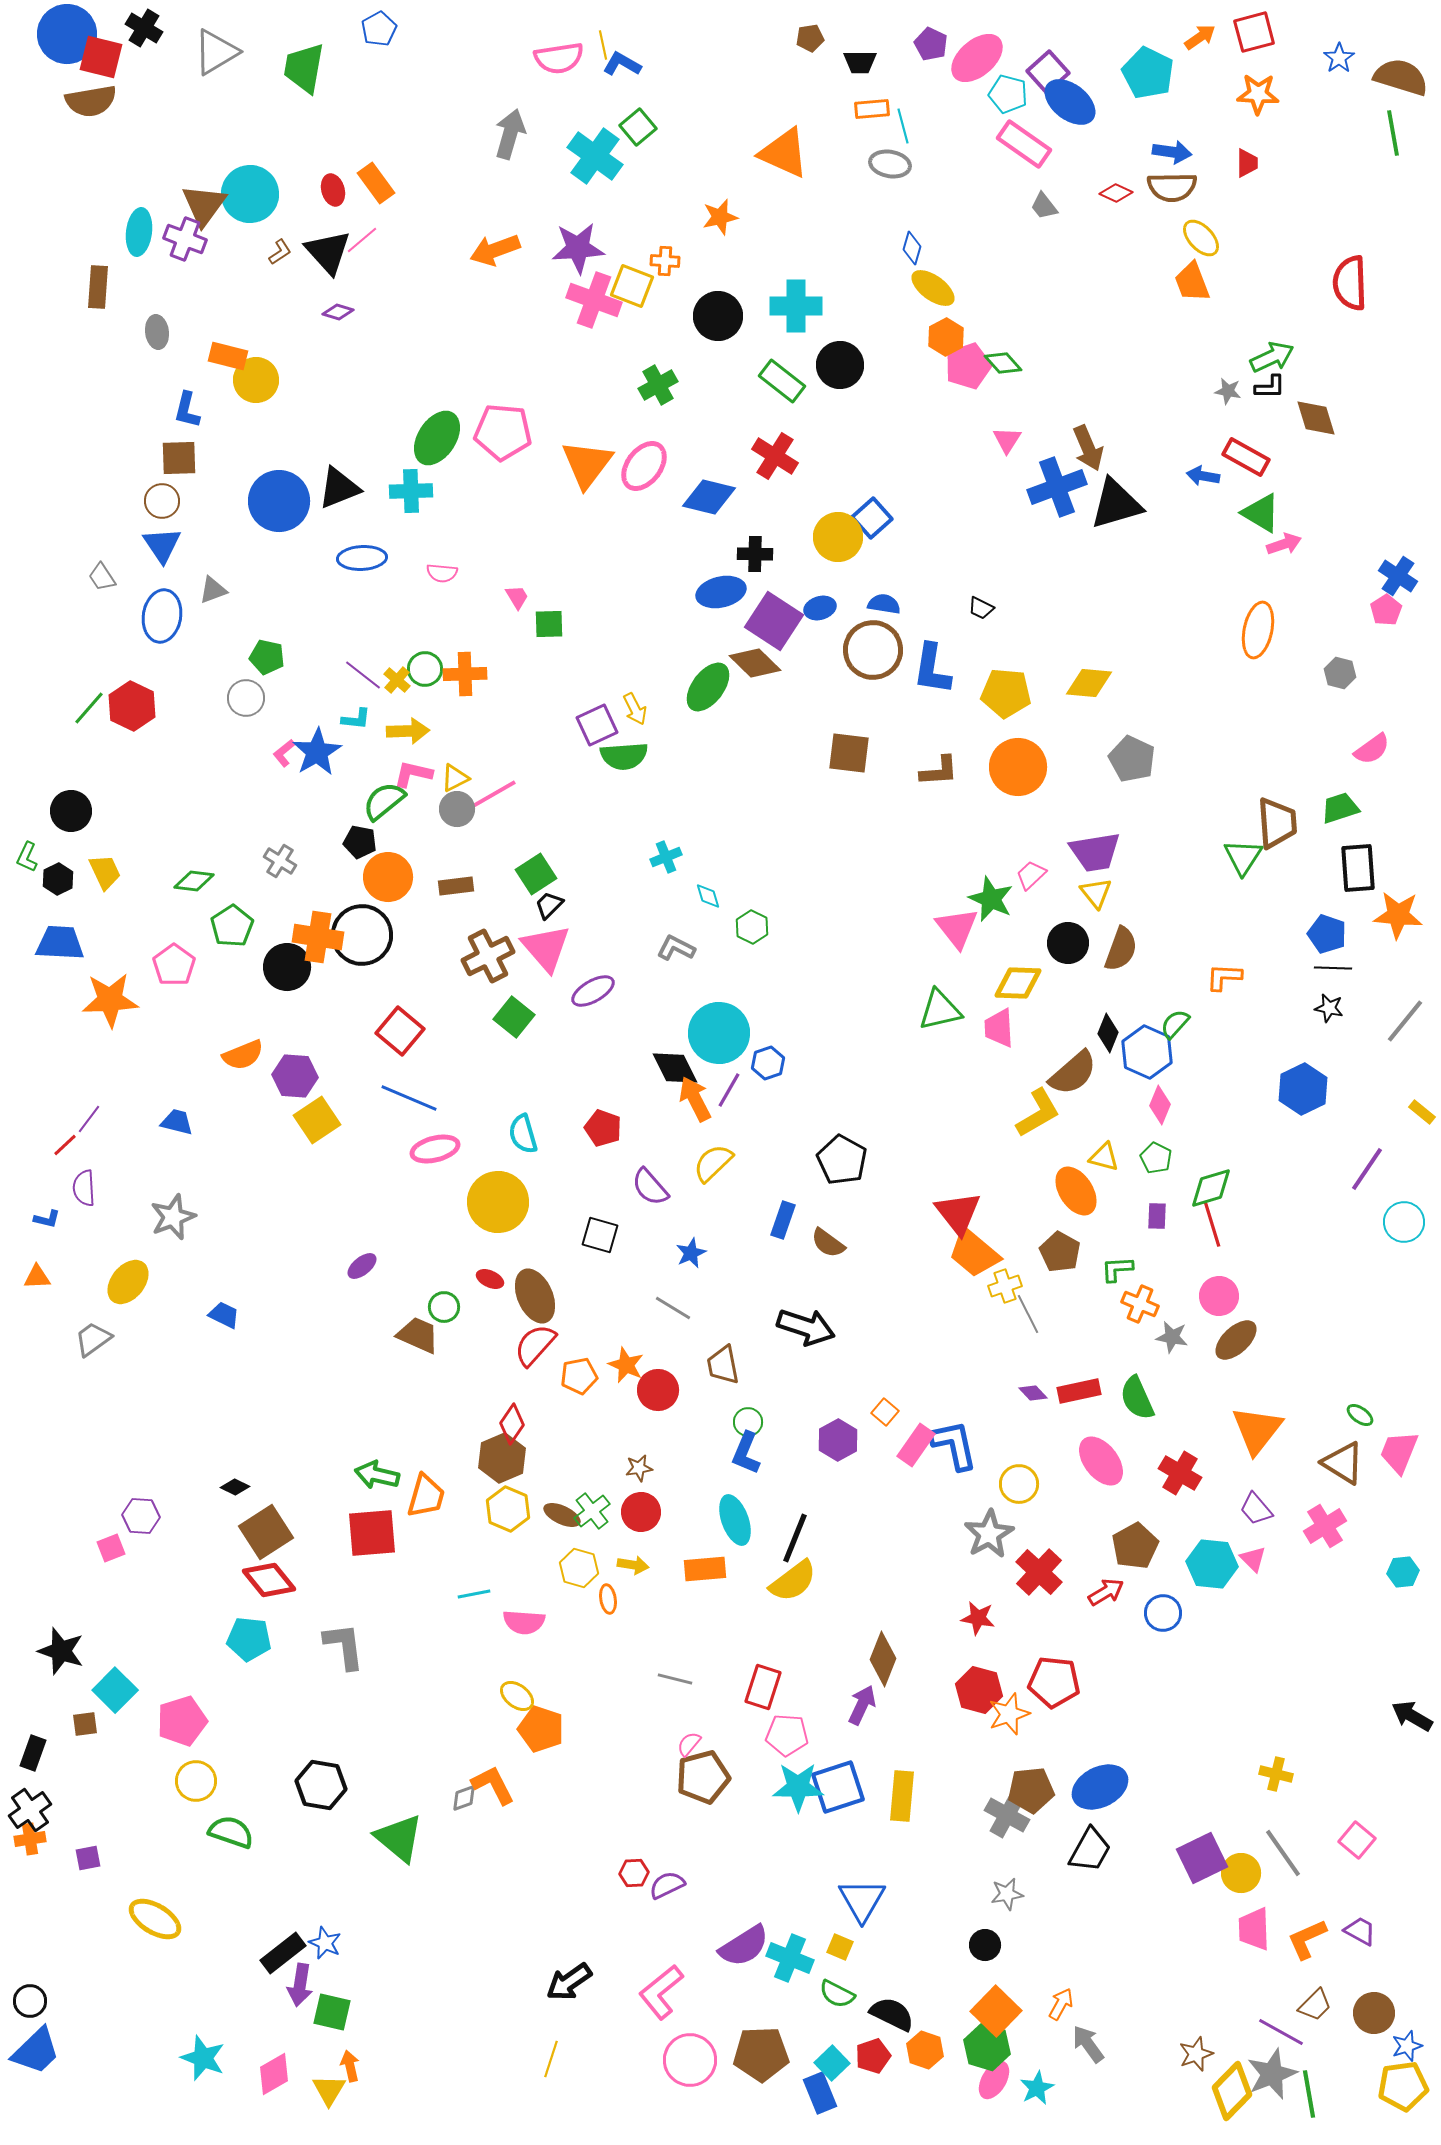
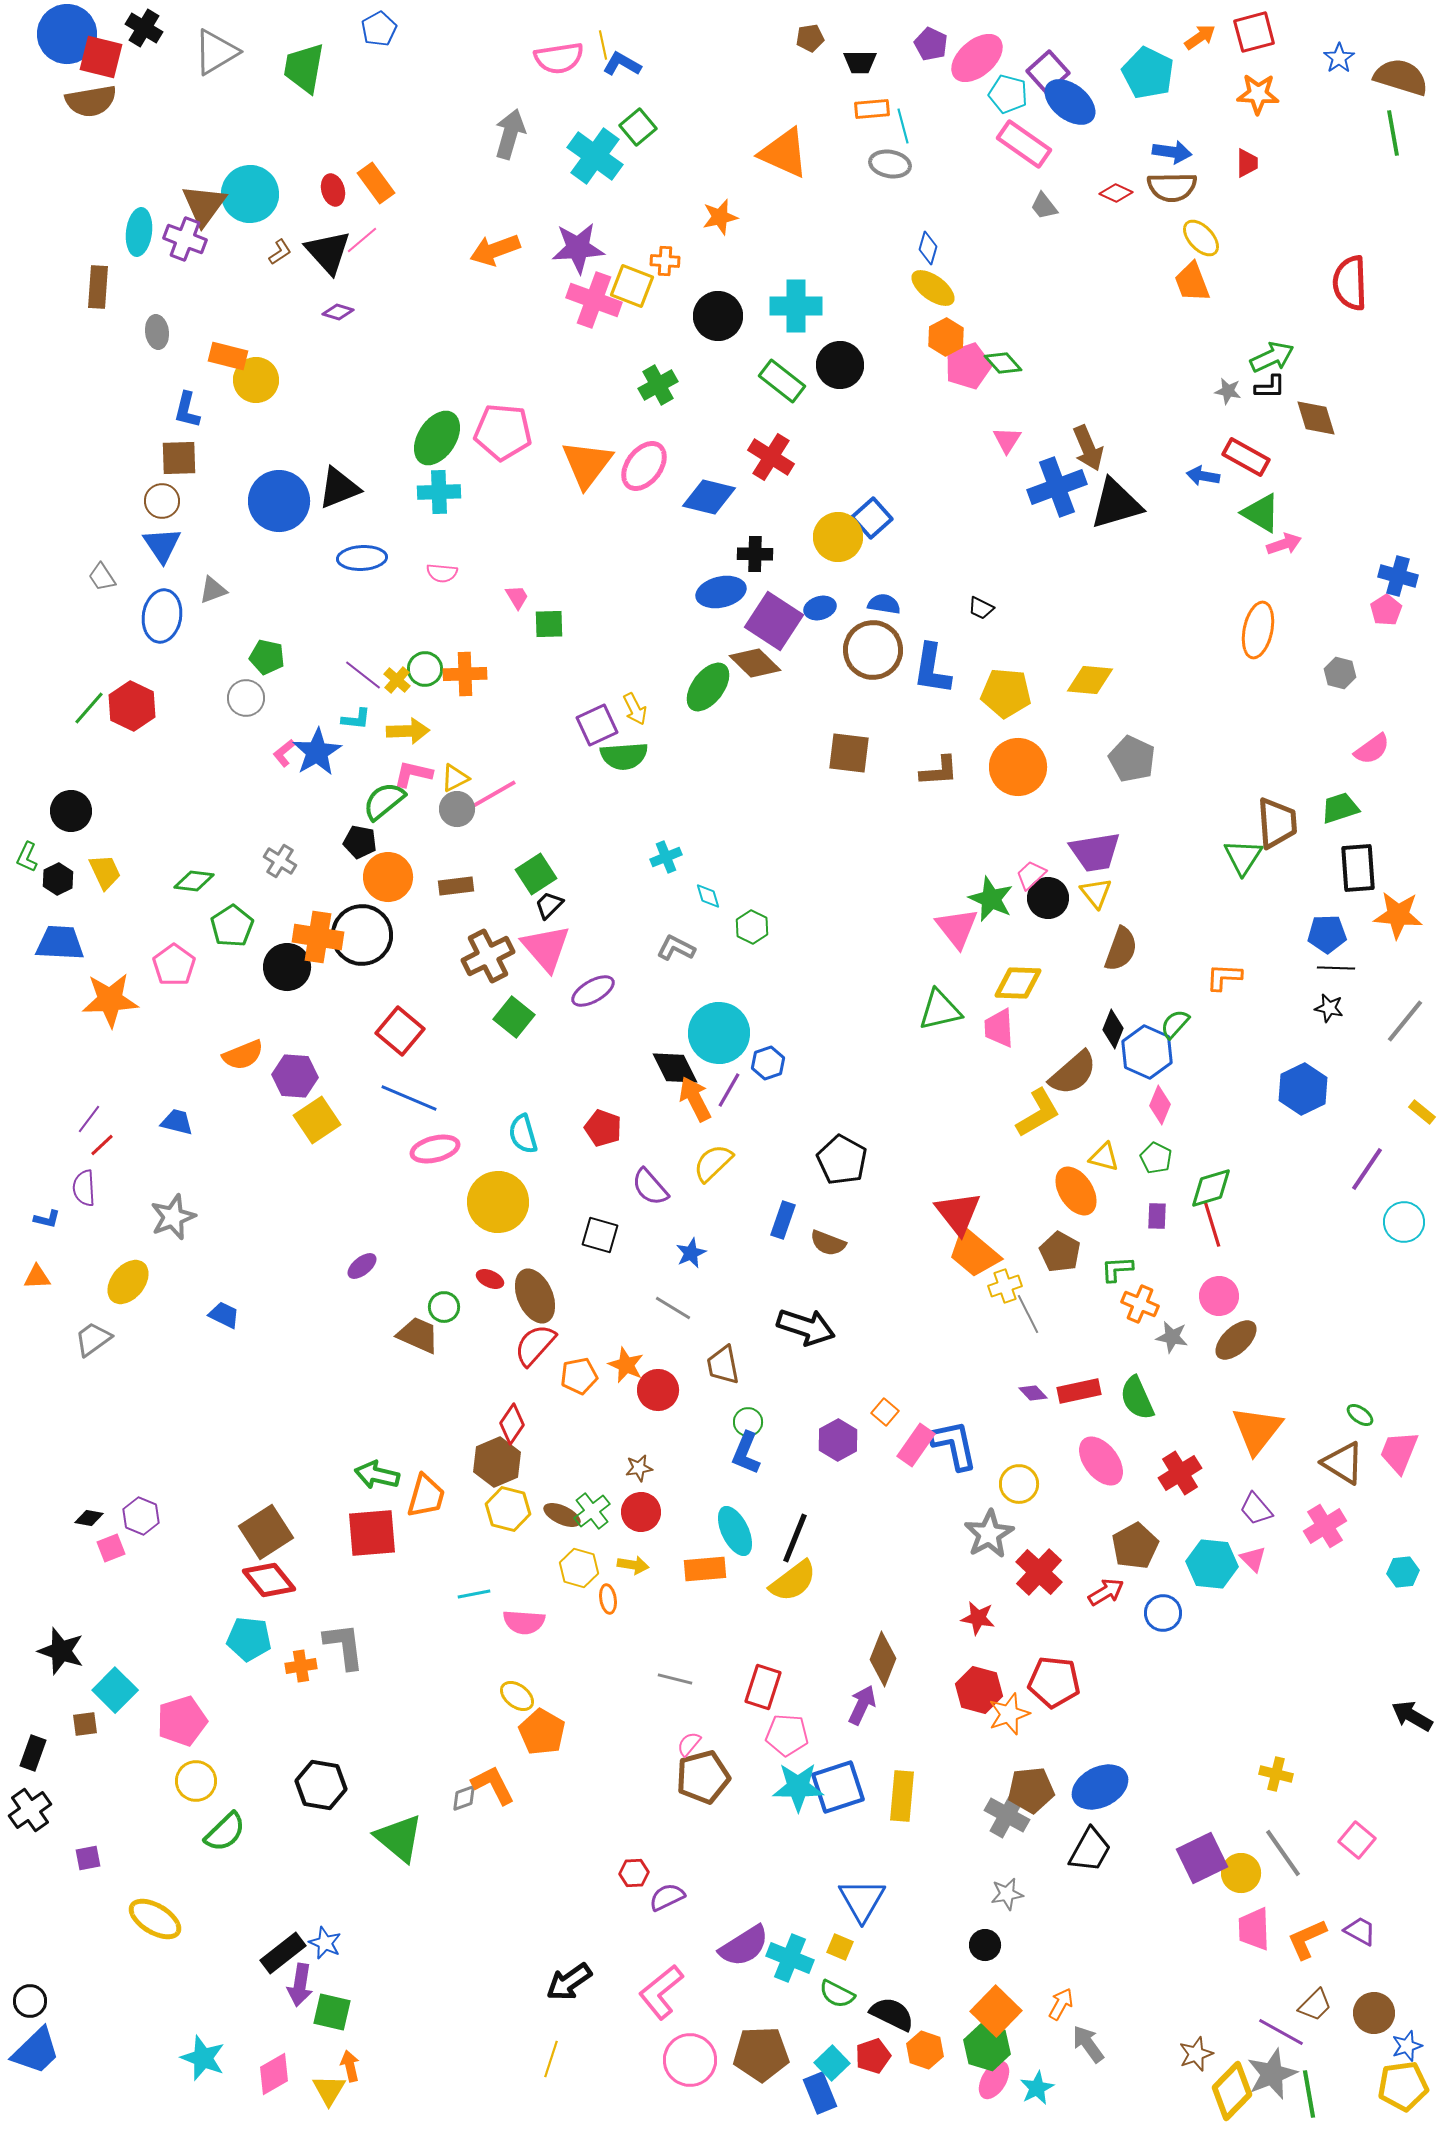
blue diamond at (912, 248): moved 16 px right
red cross at (775, 456): moved 4 px left, 1 px down
cyan cross at (411, 491): moved 28 px right, 1 px down
blue cross at (1398, 576): rotated 18 degrees counterclockwise
yellow diamond at (1089, 683): moved 1 px right, 3 px up
blue pentagon at (1327, 934): rotated 21 degrees counterclockwise
black circle at (1068, 943): moved 20 px left, 45 px up
black line at (1333, 968): moved 3 px right
black diamond at (1108, 1033): moved 5 px right, 4 px up
red line at (65, 1145): moved 37 px right
brown semicircle at (828, 1243): rotated 15 degrees counterclockwise
brown hexagon at (502, 1458): moved 5 px left, 4 px down
red cross at (1180, 1473): rotated 27 degrees clockwise
black diamond at (235, 1487): moved 146 px left, 31 px down; rotated 16 degrees counterclockwise
yellow hexagon at (508, 1509): rotated 9 degrees counterclockwise
purple hexagon at (141, 1516): rotated 18 degrees clockwise
cyan ellipse at (735, 1520): moved 11 px down; rotated 6 degrees counterclockwise
orange pentagon at (541, 1729): moved 1 px right, 3 px down; rotated 12 degrees clockwise
green semicircle at (231, 1832): moved 6 px left; rotated 117 degrees clockwise
orange cross at (30, 1839): moved 271 px right, 173 px up
purple semicircle at (667, 1885): moved 12 px down
